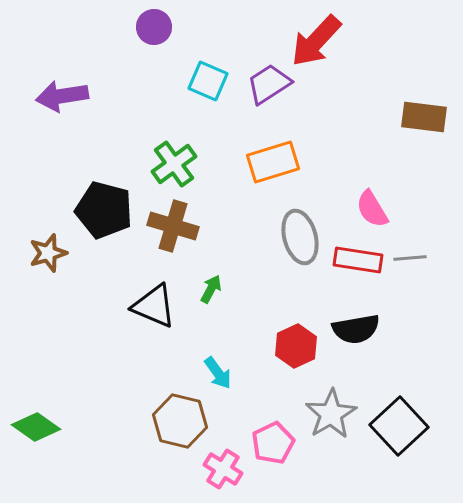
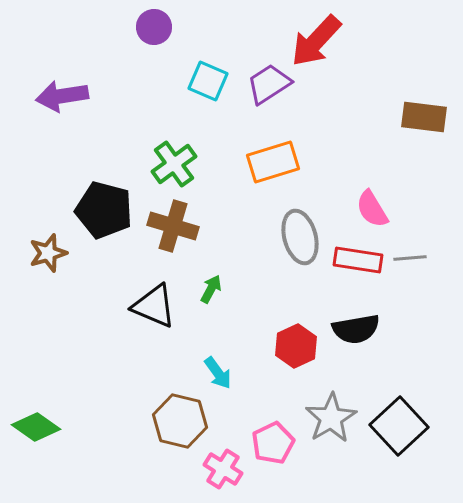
gray star: moved 4 px down
